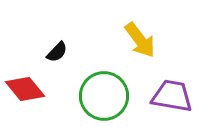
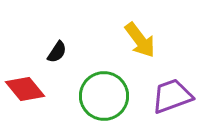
black semicircle: rotated 10 degrees counterclockwise
purple trapezoid: rotated 30 degrees counterclockwise
